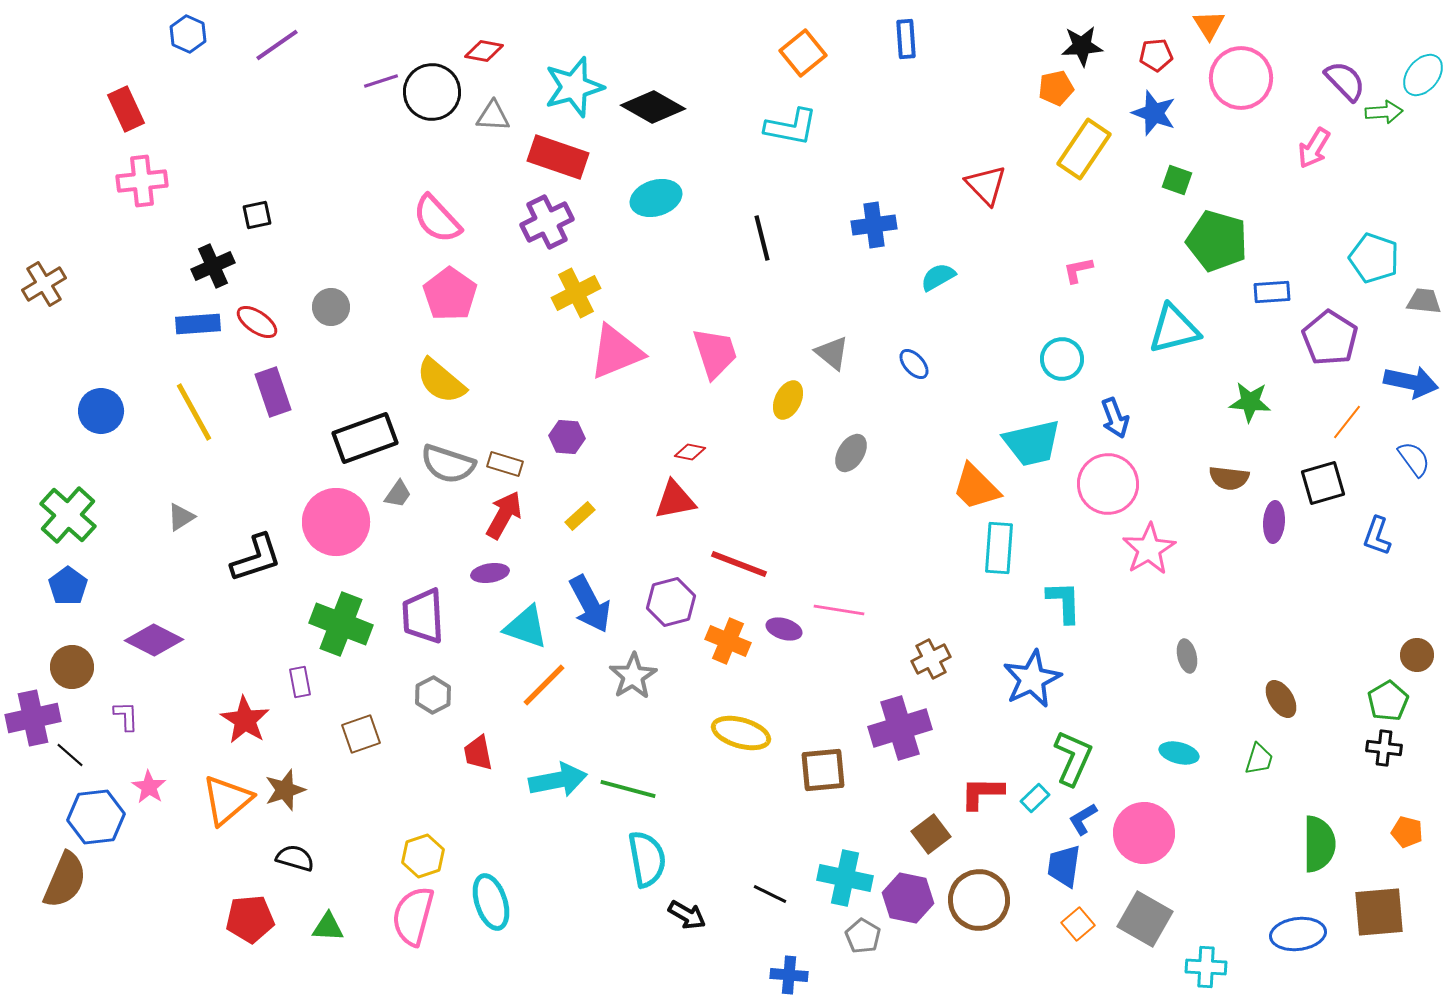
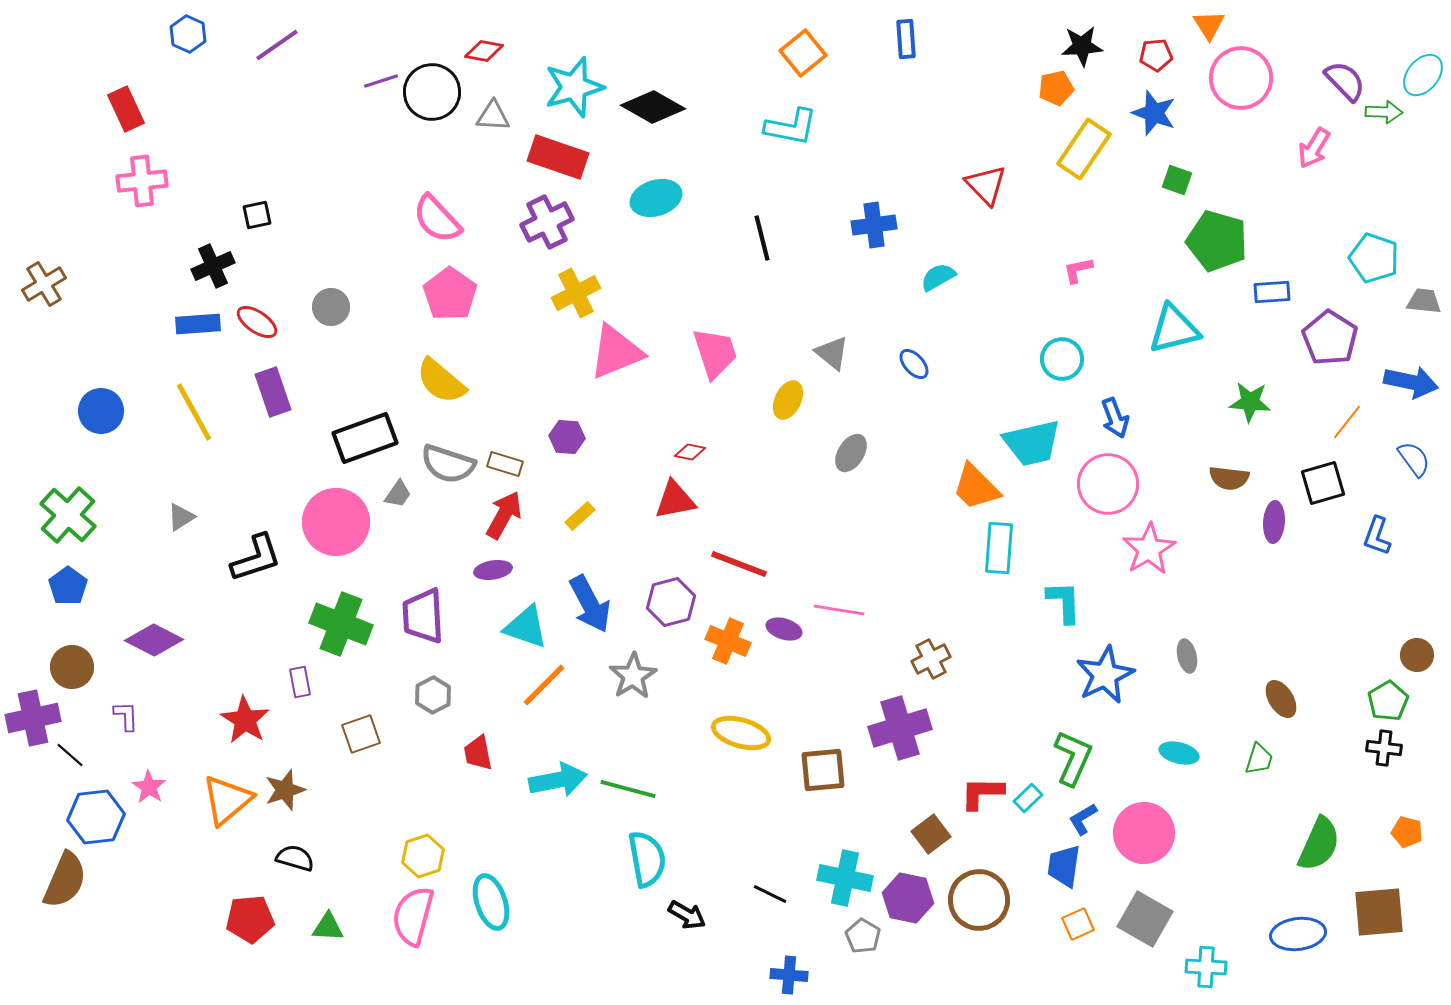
green arrow at (1384, 112): rotated 6 degrees clockwise
purple ellipse at (490, 573): moved 3 px right, 3 px up
blue star at (1032, 679): moved 73 px right, 4 px up
cyan rectangle at (1035, 798): moved 7 px left
green semicircle at (1319, 844): rotated 24 degrees clockwise
orange square at (1078, 924): rotated 16 degrees clockwise
